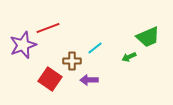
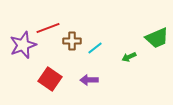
green trapezoid: moved 9 px right, 1 px down
brown cross: moved 20 px up
